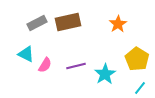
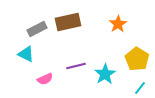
gray rectangle: moved 6 px down
pink semicircle: moved 14 px down; rotated 35 degrees clockwise
